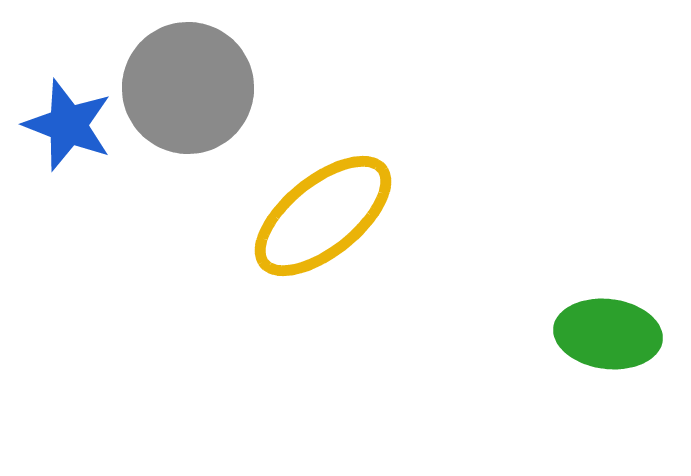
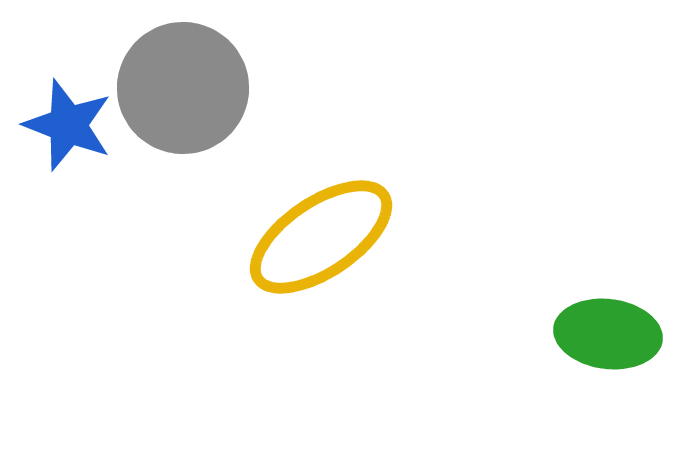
gray circle: moved 5 px left
yellow ellipse: moved 2 px left, 21 px down; rotated 5 degrees clockwise
